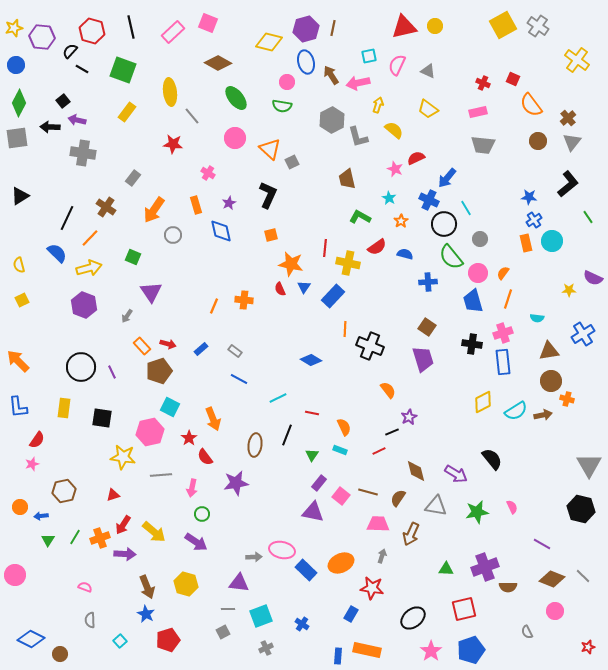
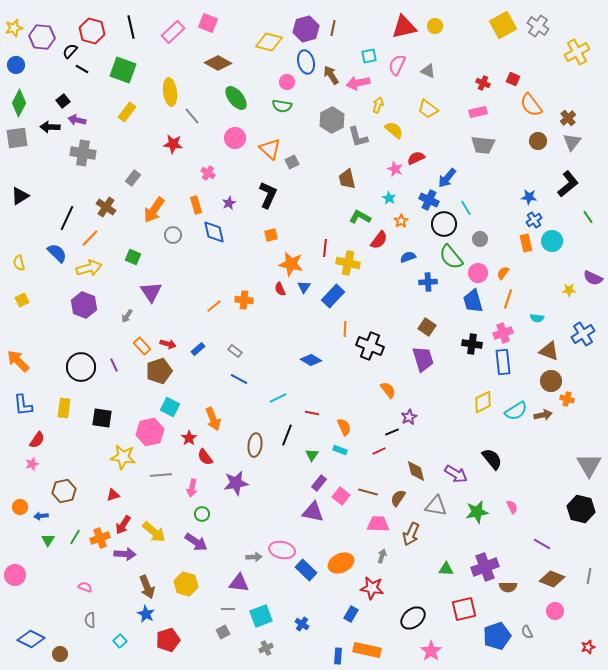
yellow cross at (577, 60): moved 8 px up; rotated 25 degrees clockwise
blue diamond at (221, 231): moved 7 px left, 1 px down
red semicircle at (377, 247): moved 2 px right, 7 px up; rotated 18 degrees counterclockwise
blue semicircle at (405, 254): moved 3 px right, 3 px down; rotated 35 degrees counterclockwise
yellow semicircle at (19, 265): moved 2 px up
orange line at (214, 306): rotated 28 degrees clockwise
blue rectangle at (201, 349): moved 3 px left
brown triangle at (549, 351): rotated 30 degrees clockwise
purple line at (112, 372): moved 2 px right, 7 px up
blue L-shape at (18, 407): moved 5 px right, 2 px up
gray line at (583, 576): moved 6 px right; rotated 56 degrees clockwise
blue pentagon at (471, 650): moved 26 px right, 14 px up
